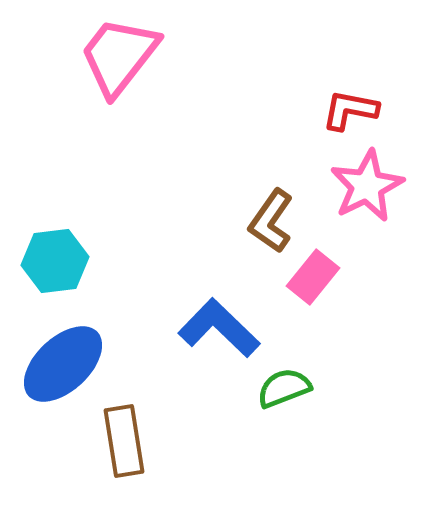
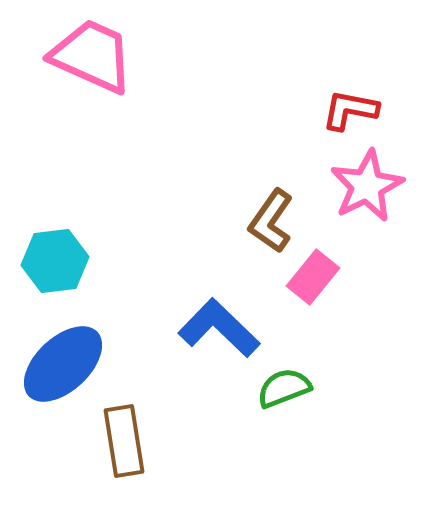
pink trapezoid: moved 27 px left; rotated 76 degrees clockwise
